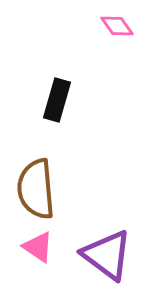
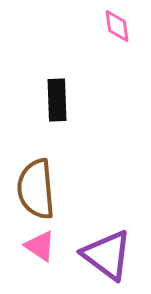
pink diamond: rotated 28 degrees clockwise
black rectangle: rotated 18 degrees counterclockwise
pink triangle: moved 2 px right, 1 px up
